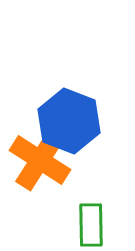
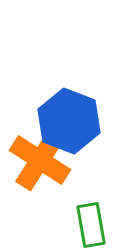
green rectangle: rotated 9 degrees counterclockwise
